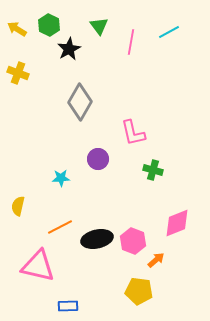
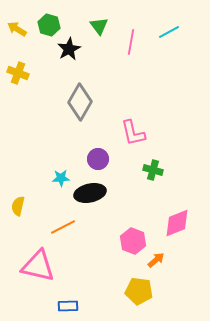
green hexagon: rotated 10 degrees counterclockwise
orange line: moved 3 px right
black ellipse: moved 7 px left, 46 px up
